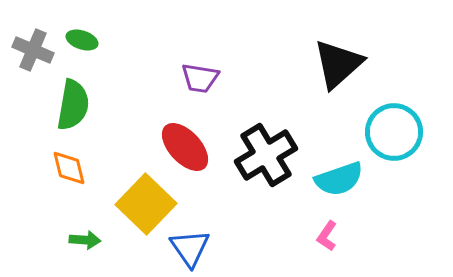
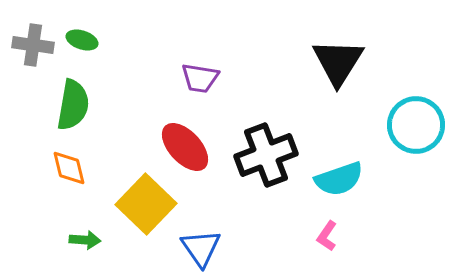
gray cross: moved 5 px up; rotated 15 degrees counterclockwise
black triangle: moved 2 px up; rotated 16 degrees counterclockwise
cyan circle: moved 22 px right, 7 px up
black cross: rotated 10 degrees clockwise
blue triangle: moved 11 px right
